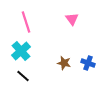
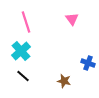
brown star: moved 18 px down
